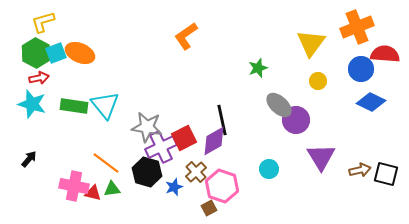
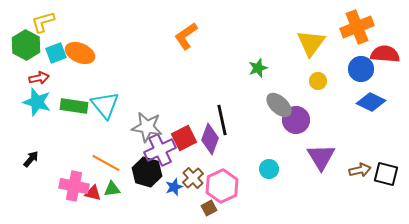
green hexagon: moved 10 px left, 8 px up
cyan star: moved 5 px right, 2 px up
purple diamond: moved 4 px left, 2 px up; rotated 40 degrees counterclockwise
purple cross: moved 1 px left, 3 px down
black arrow: moved 2 px right
orange line: rotated 8 degrees counterclockwise
brown cross: moved 3 px left, 6 px down
pink hexagon: rotated 16 degrees clockwise
